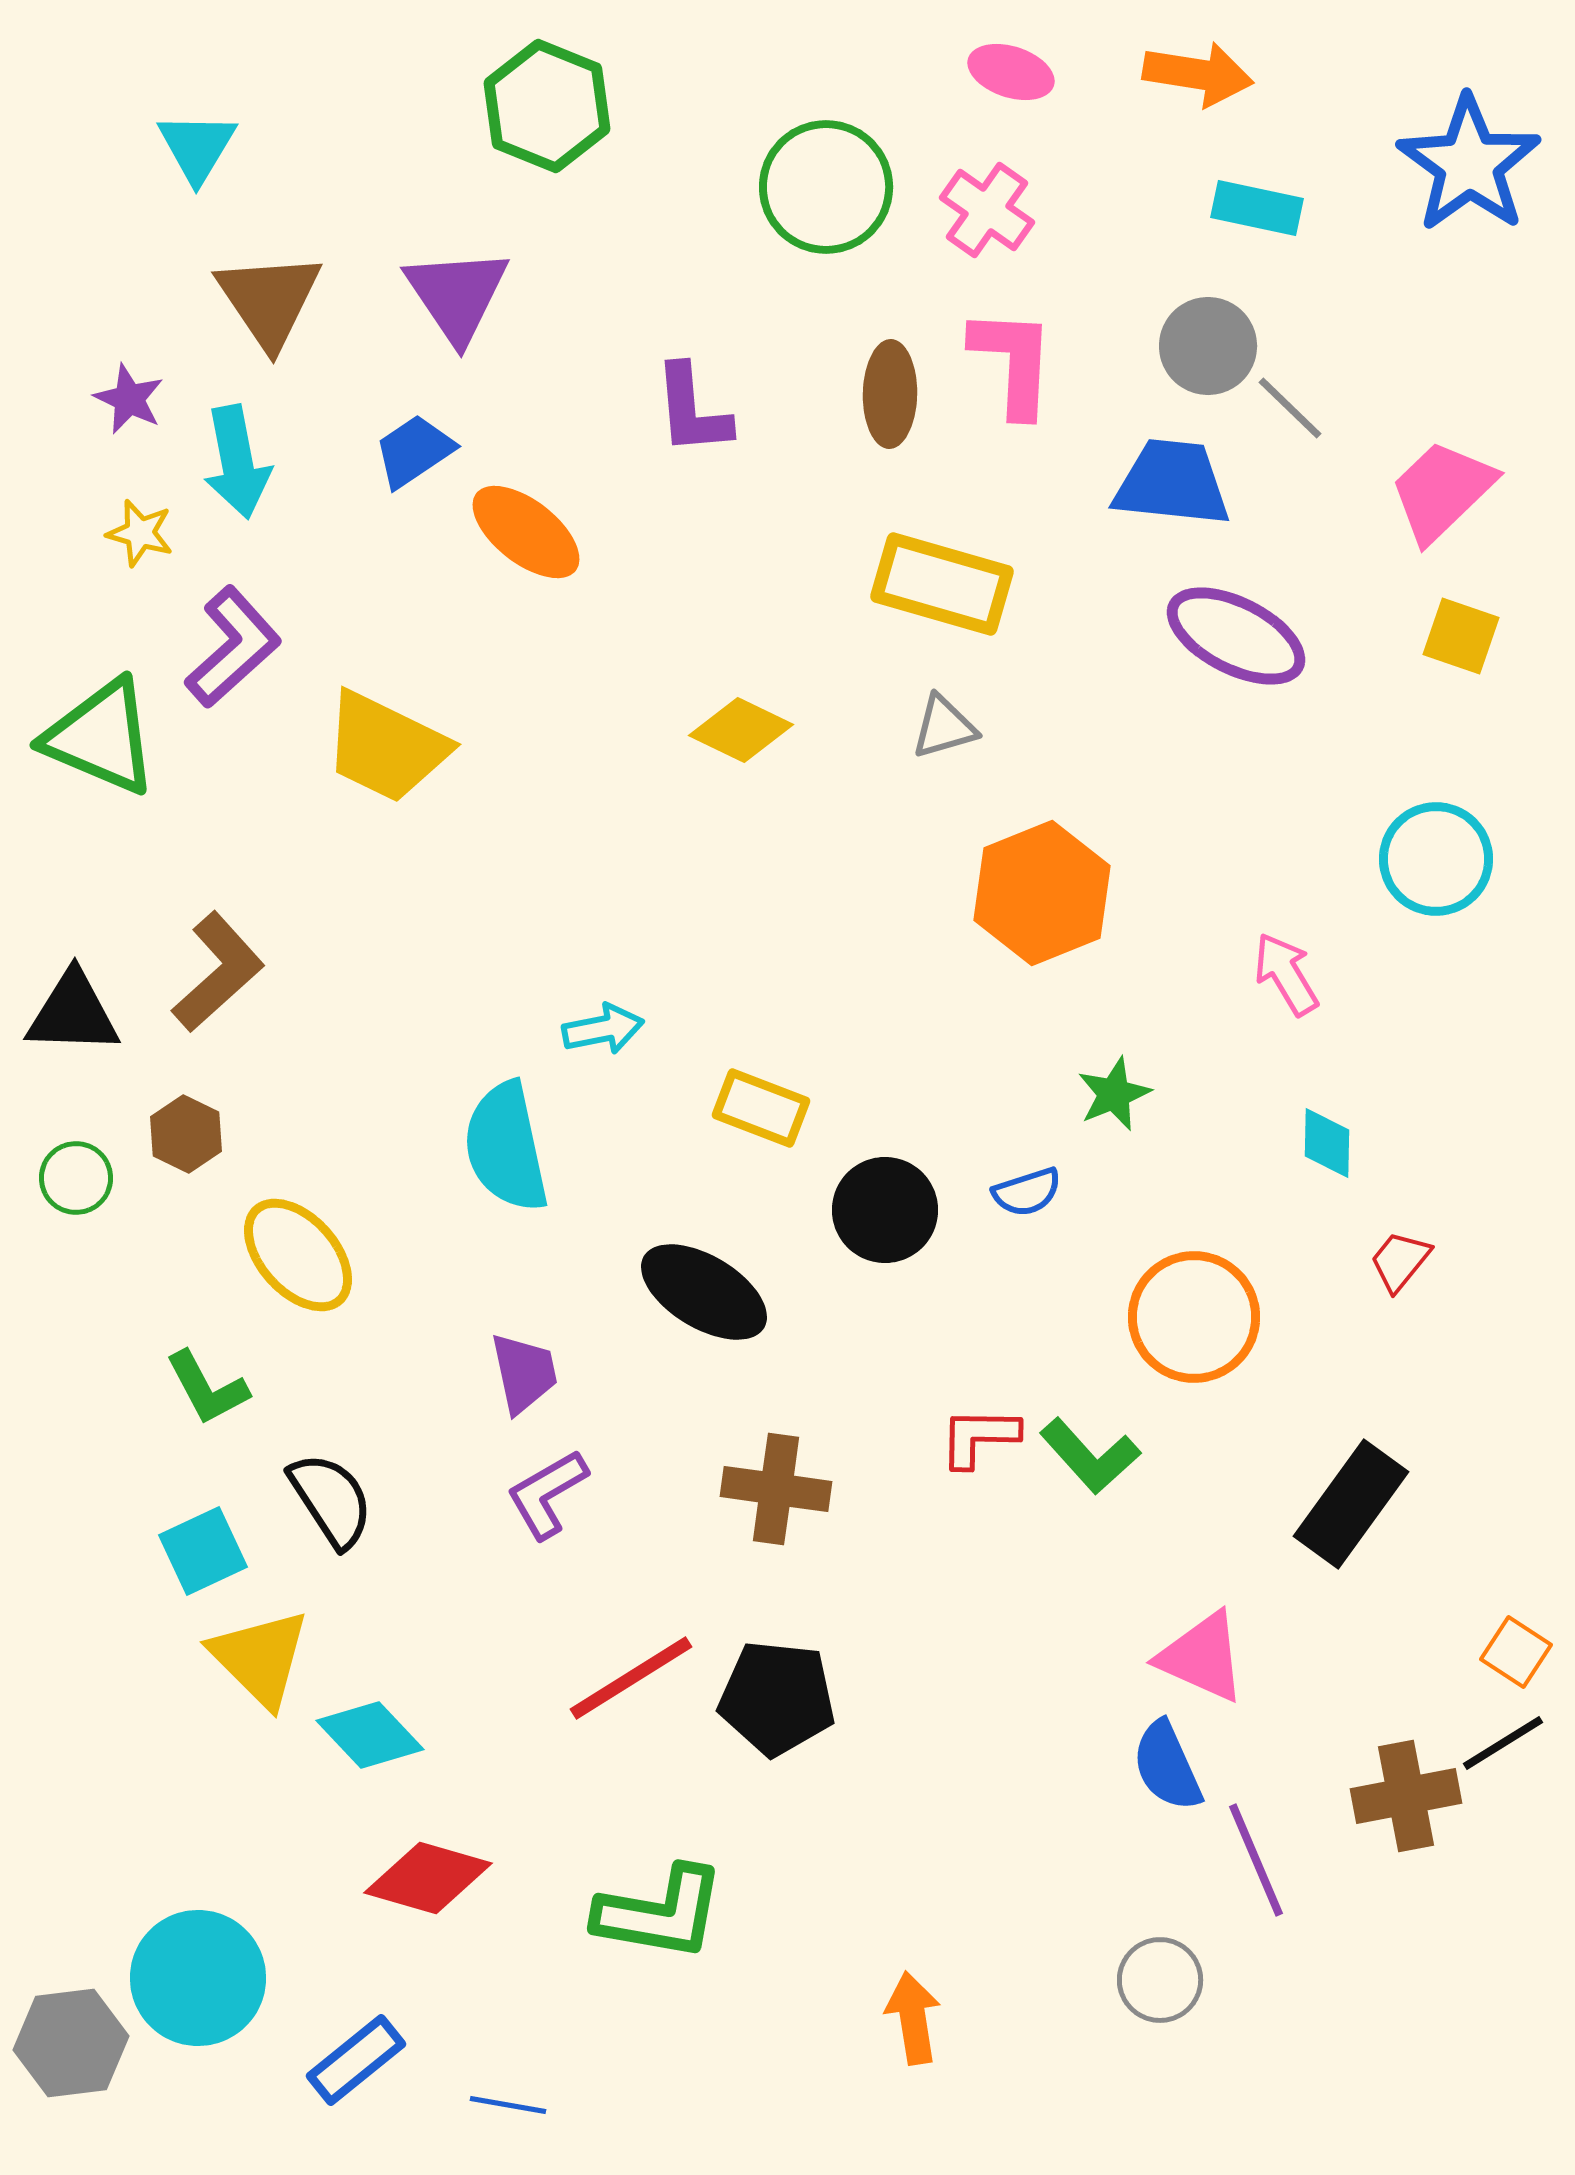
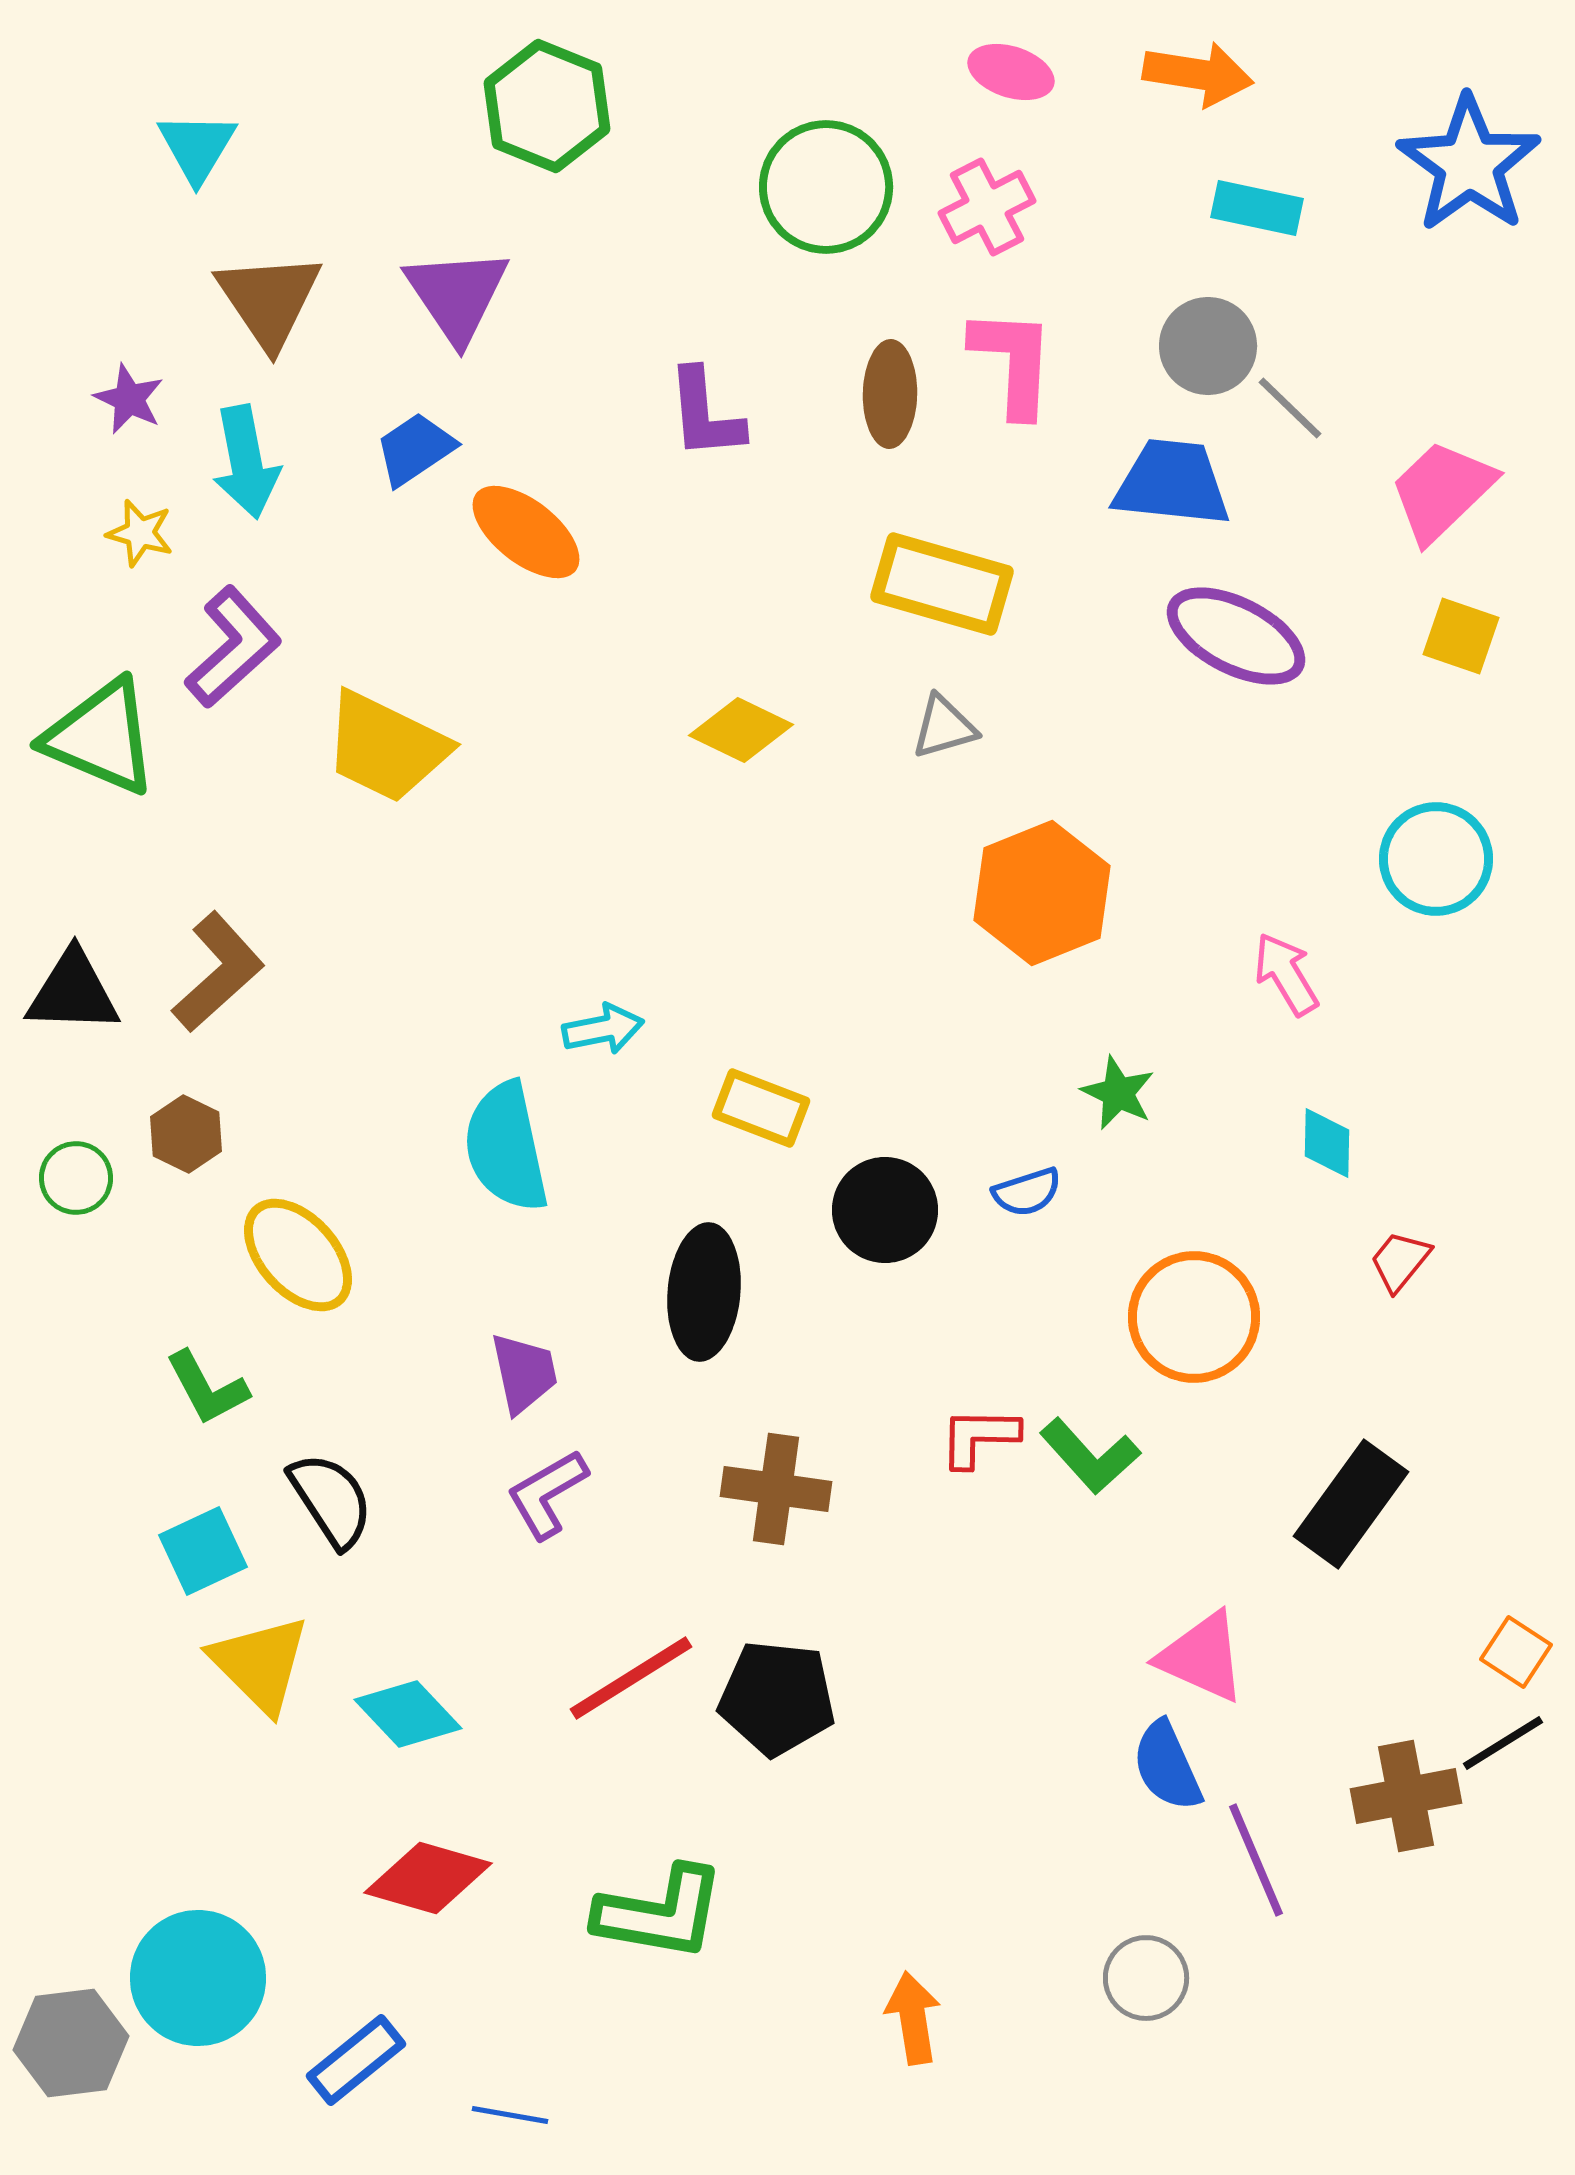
pink cross at (987, 210): moved 3 px up; rotated 28 degrees clockwise
purple L-shape at (692, 410): moved 13 px right, 4 px down
blue trapezoid at (414, 451): moved 1 px right, 2 px up
cyan arrow at (237, 462): moved 9 px right
black triangle at (73, 1013): moved 21 px up
green star at (1114, 1094): moved 4 px right, 1 px up; rotated 24 degrees counterclockwise
black ellipse at (704, 1292): rotated 64 degrees clockwise
yellow triangle at (260, 1658): moved 6 px down
cyan diamond at (370, 1735): moved 38 px right, 21 px up
gray circle at (1160, 1980): moved 14 px left, 2 px up
blue line at (508, 2105): moved 2 px right, 10 px down
